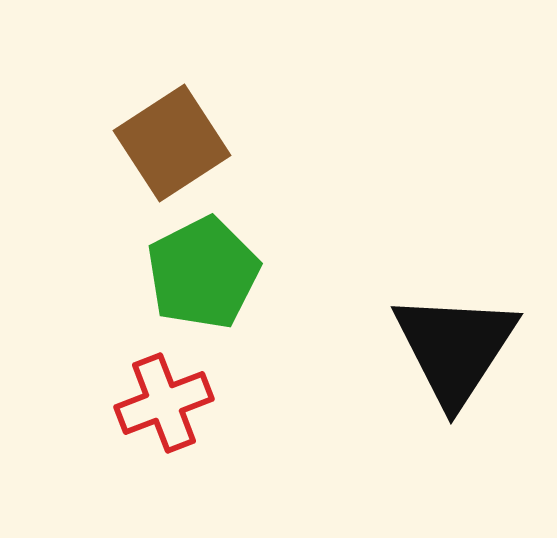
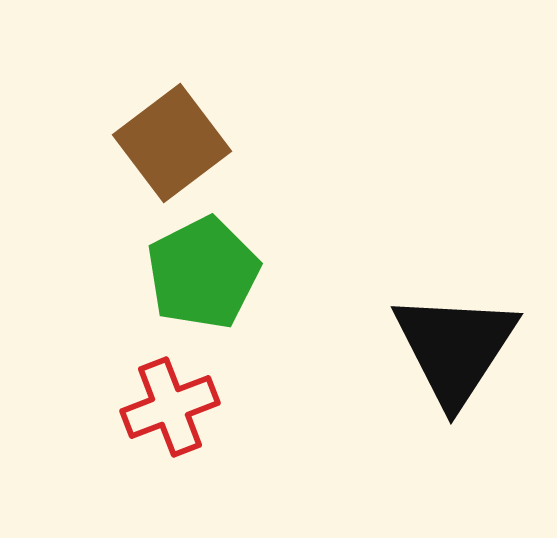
brown square: rotated 4 degrees counterclockwise
red cross: moved 6 px right, 4 px down
